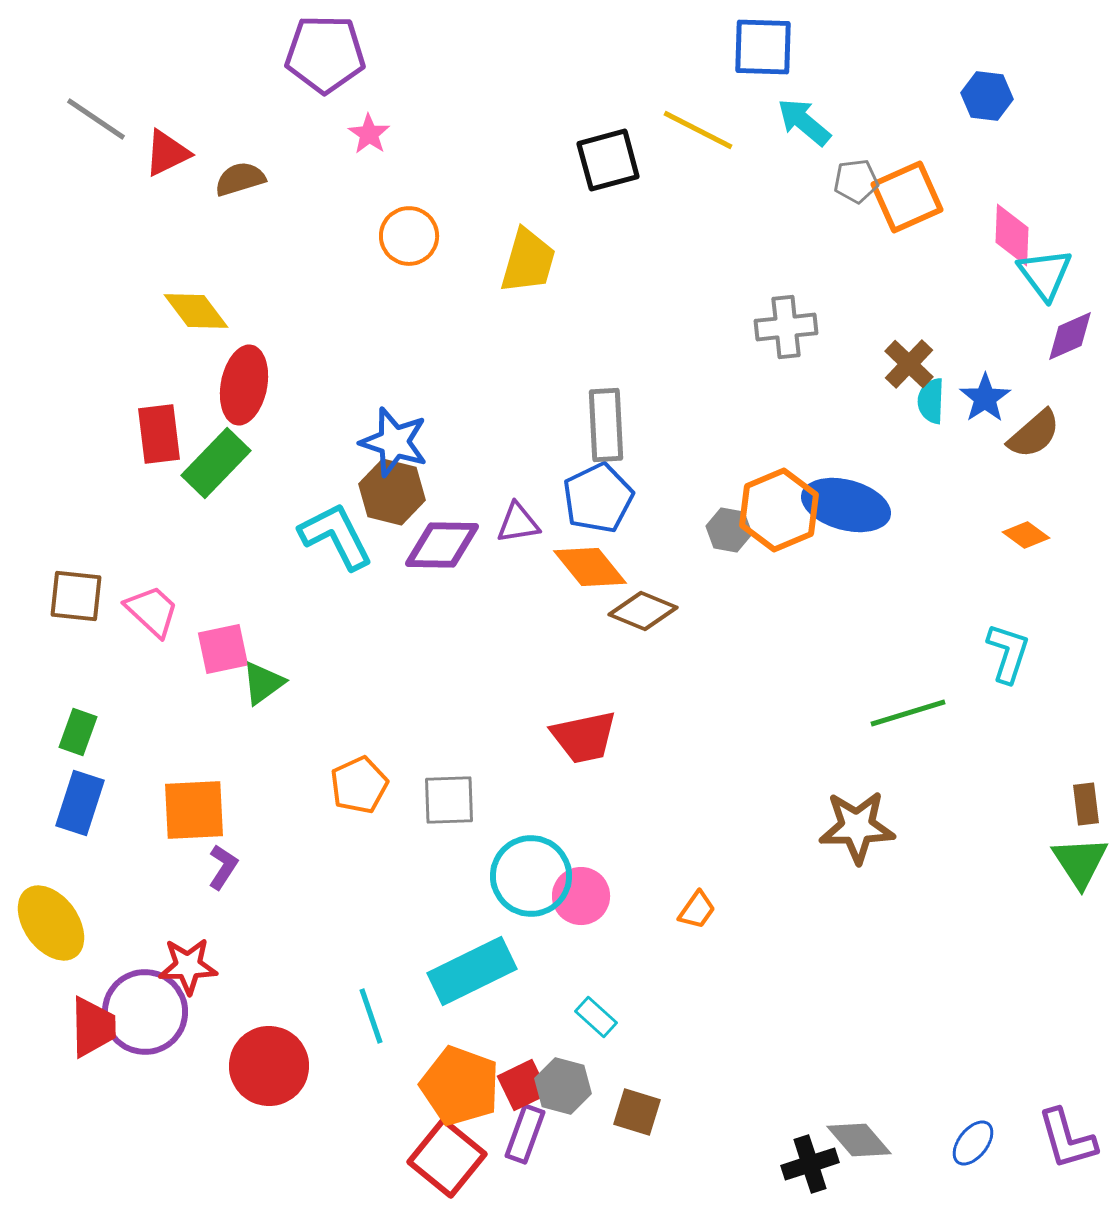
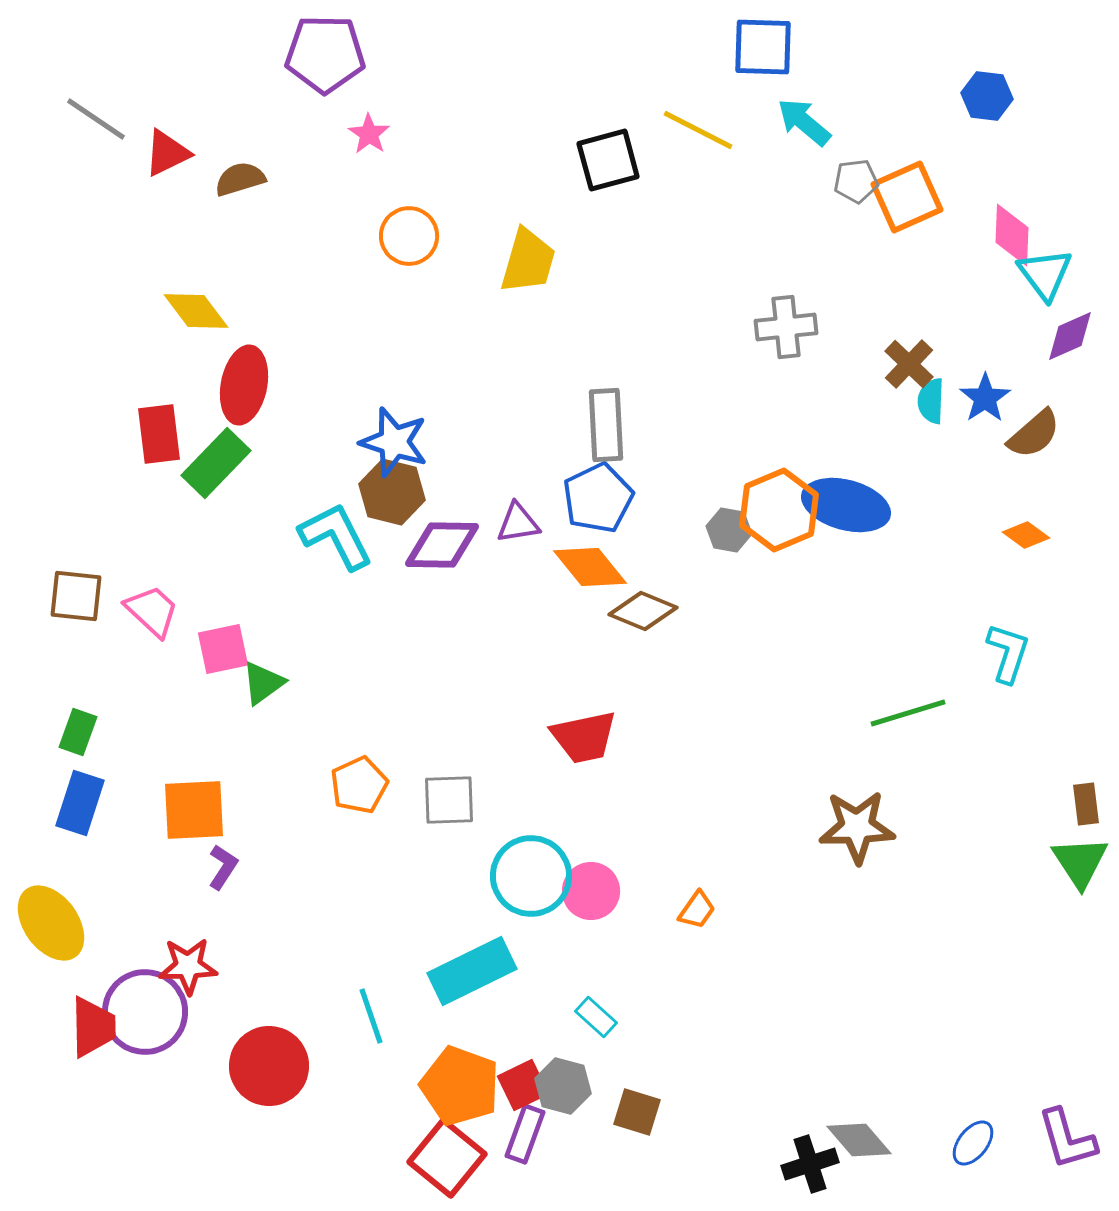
pink circle at (581, 896): moved 10 px right, 5 px up
